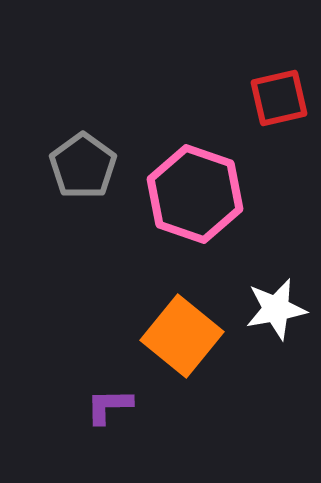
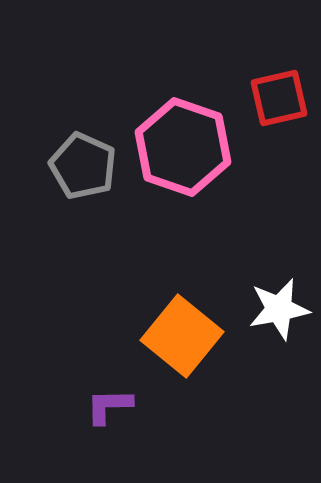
gray pentagon: rotated 12 degrees counterclockwise
pink hexagon: moved 12 px left, 47 px up
white star: moved 3 px right
